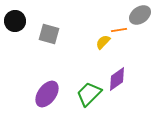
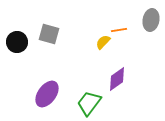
gray ellipse: moved 11 px right, 5 px down; rotated 45 degrees counterclockwise
black circle: moved 2 px right, 21 px down
green trapezoid: moved 9 px down; rotated 8 degrees counterclockwise
